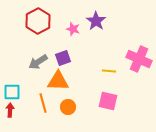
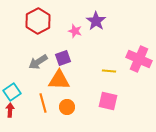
pink star: moved 2 px right, 2 px down
orange triangle: moved 1 px right, 1 px up
cyan square: rotated 36 degrees counterclockwise
orange circle: moved 1 px left
